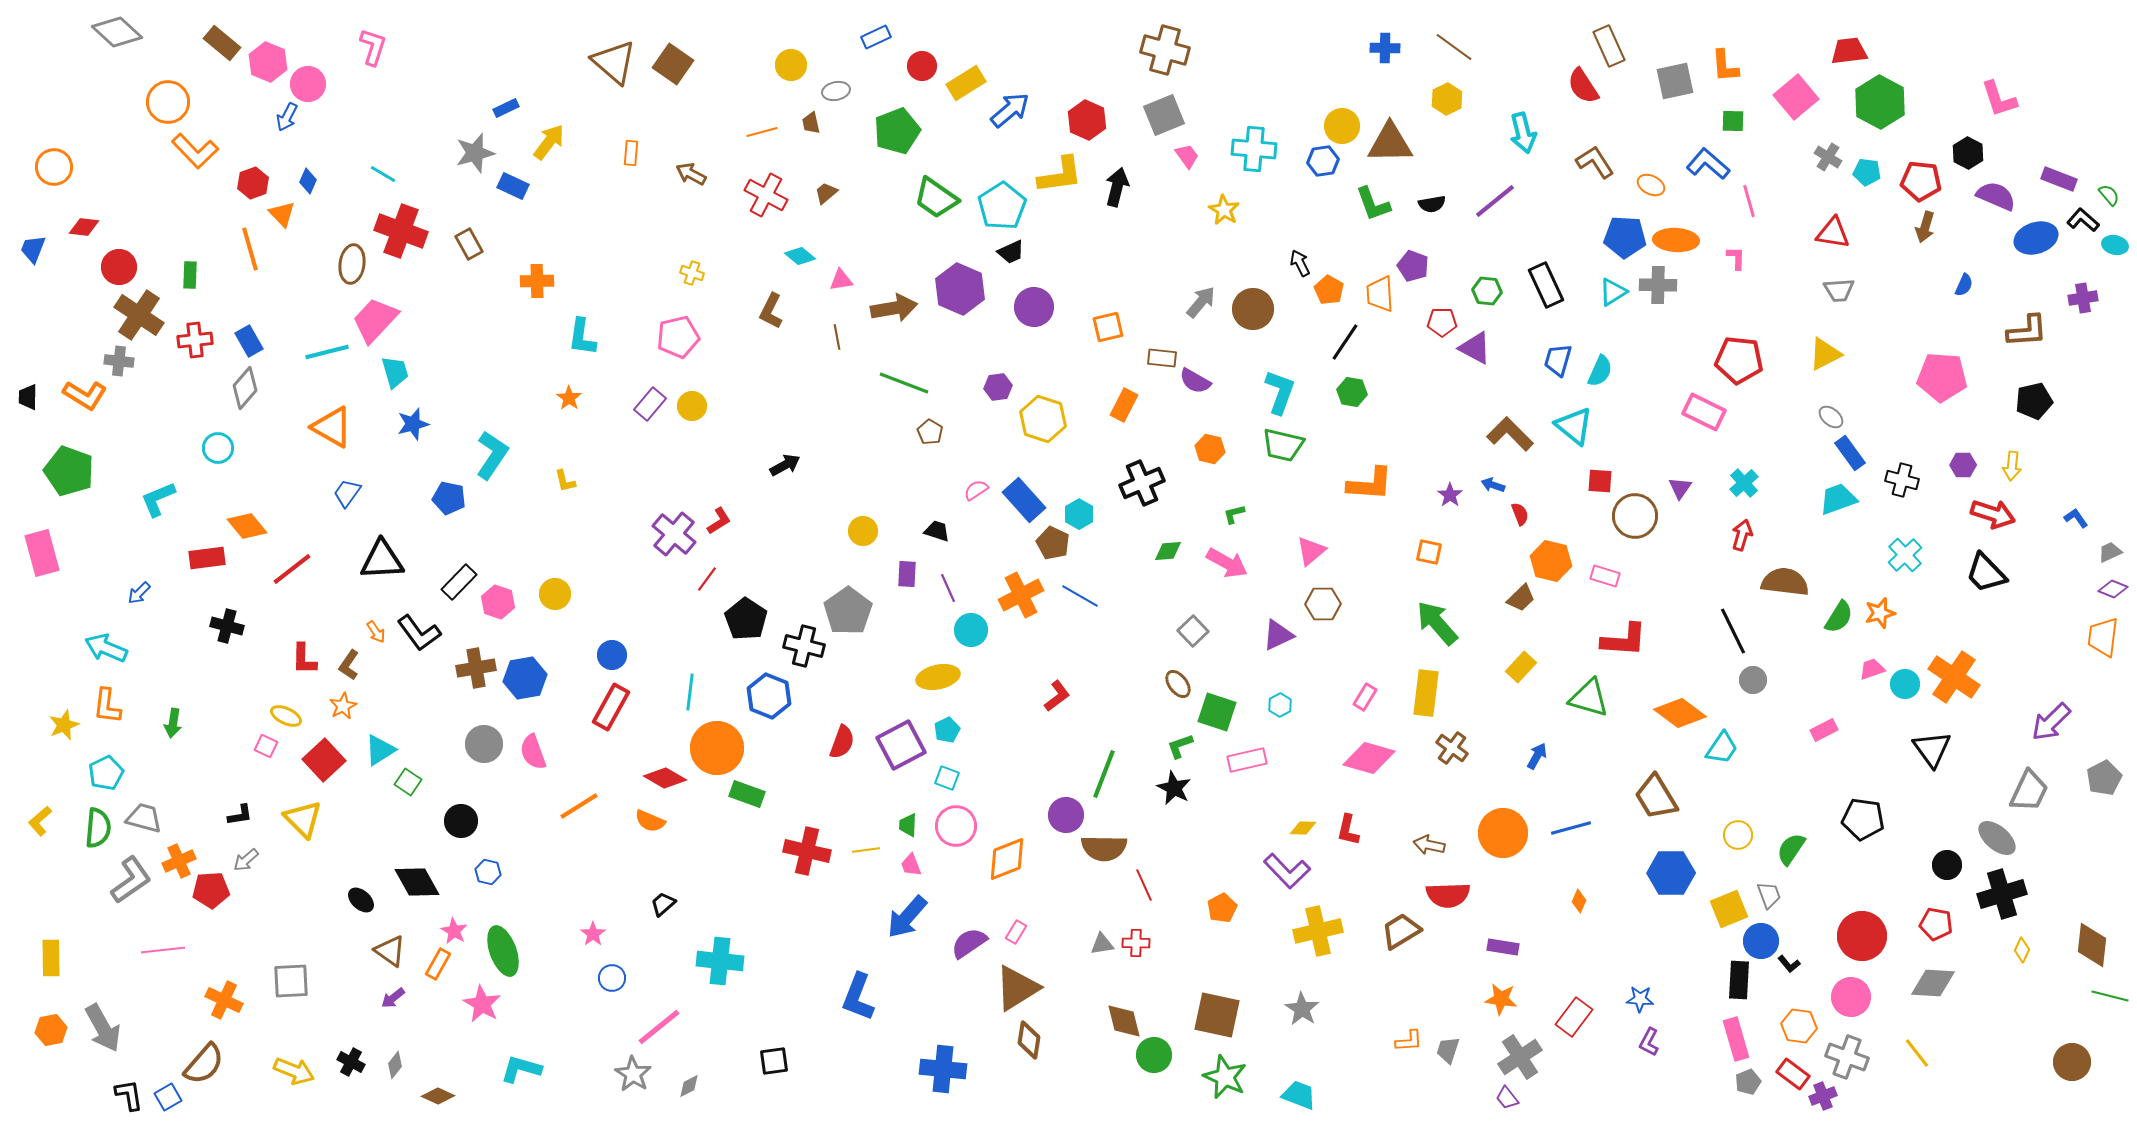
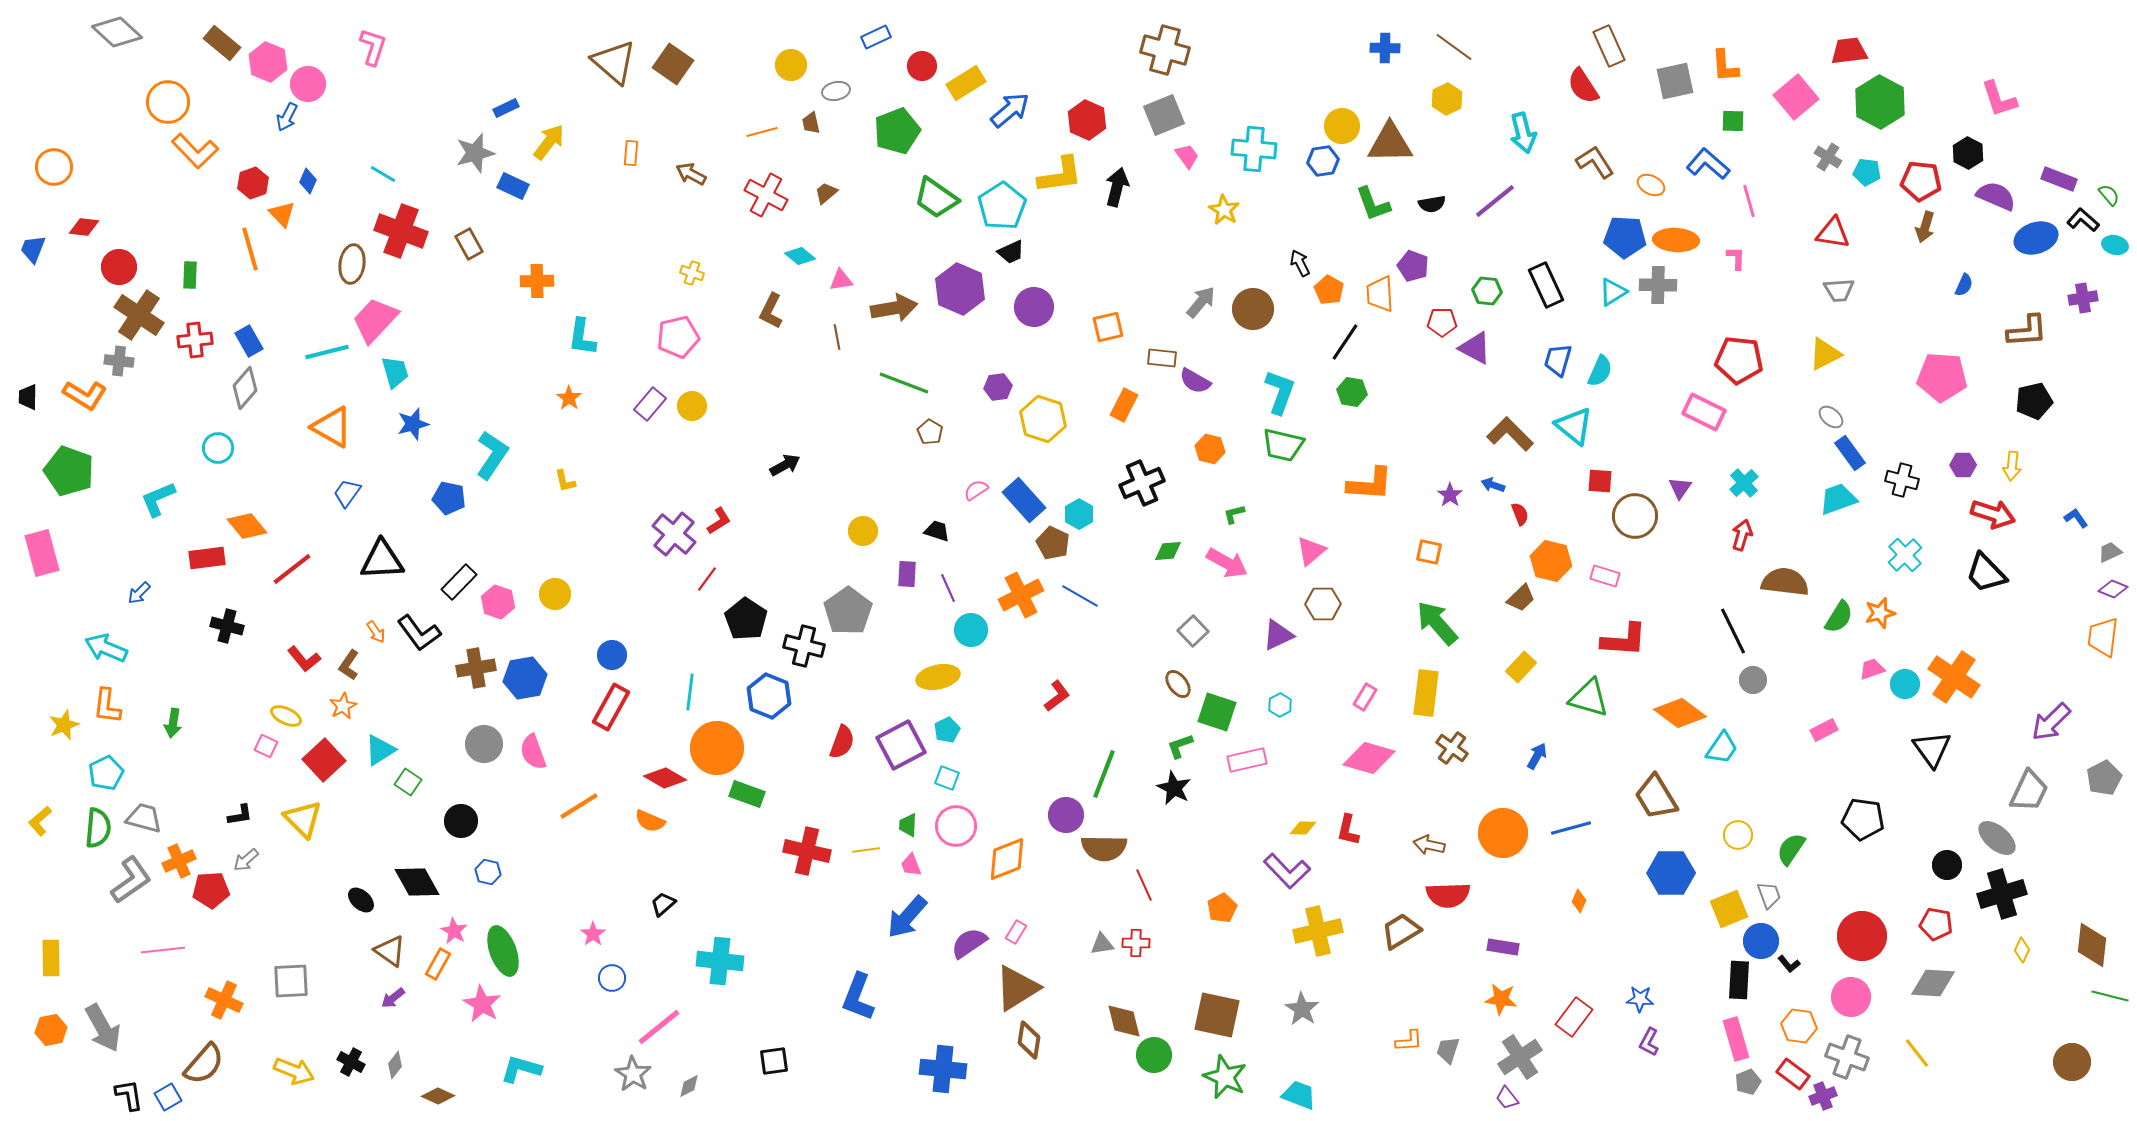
red L-shape at (304, 659): rotated 40 degrees counterclockwise
